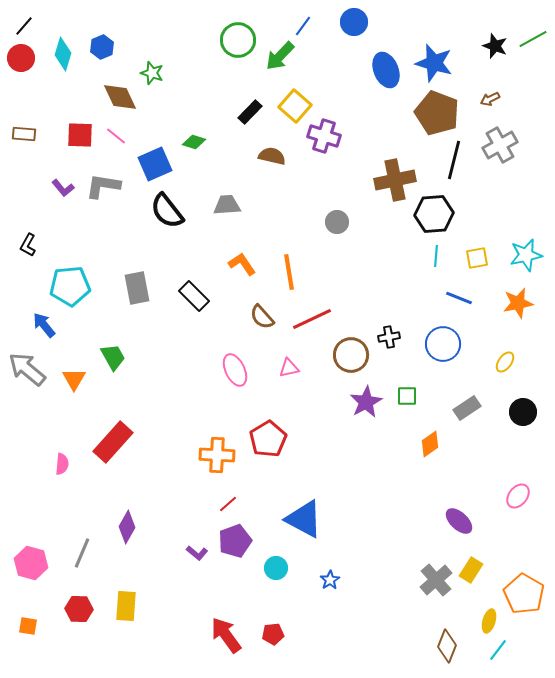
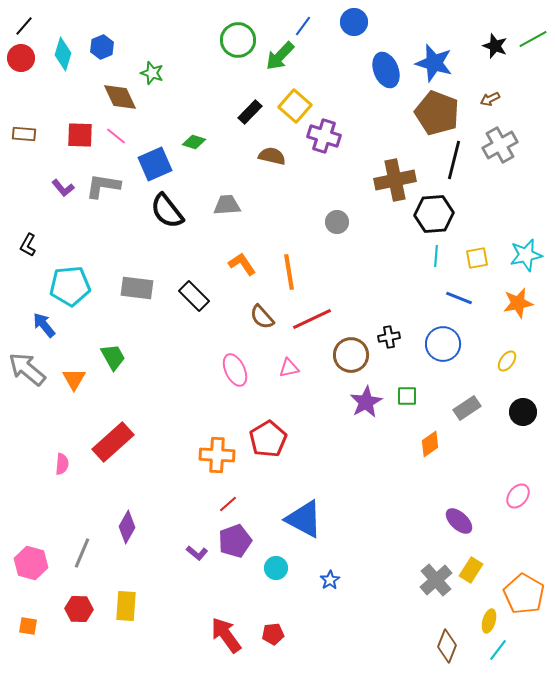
gray rectangle at (137, 288): rotated 72 degrees counterclockwise
yellow ellipse at (505, 362): moved 2 px right, 1 px up
red rectangle at (113, 442): rotated 6 degrees clockwise
